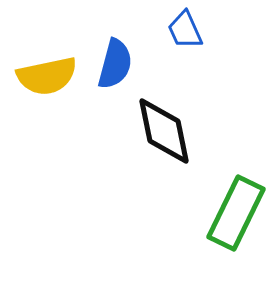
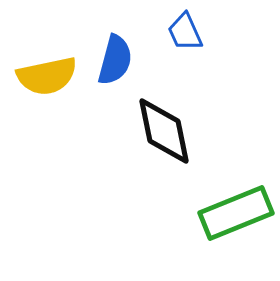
blue trapezoid: moved 2 px down
blue semicircle: moved 4 px up
green rectangle: rotated 42 degrees clockwise
